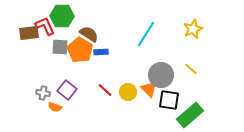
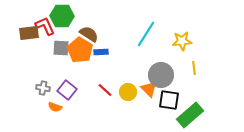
yellow star: moved 11 px left, 12 px down; rotated 18 degrees clockwise
gray square: moved 1 px right, 1 px down
yellow line: moved 3 px right, 1 px up; rotated 40 degrees clockwise
gray cross: moved 5 px up
